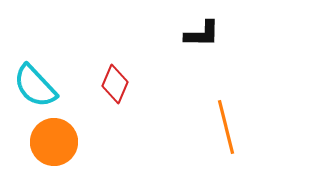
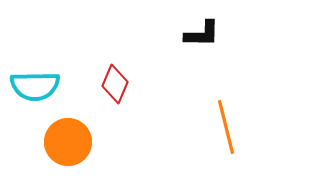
cyan semicircle: rotated 48 degrees counterclockwise
orange circle: moved 14 px right
